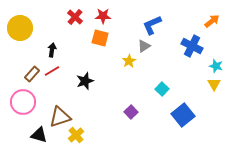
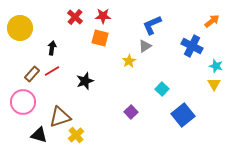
gray triangle: moved 1 px right
black arrow: moved 2 px up
